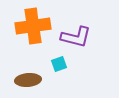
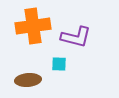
cyan square: rotated 21 degrees clockwise
